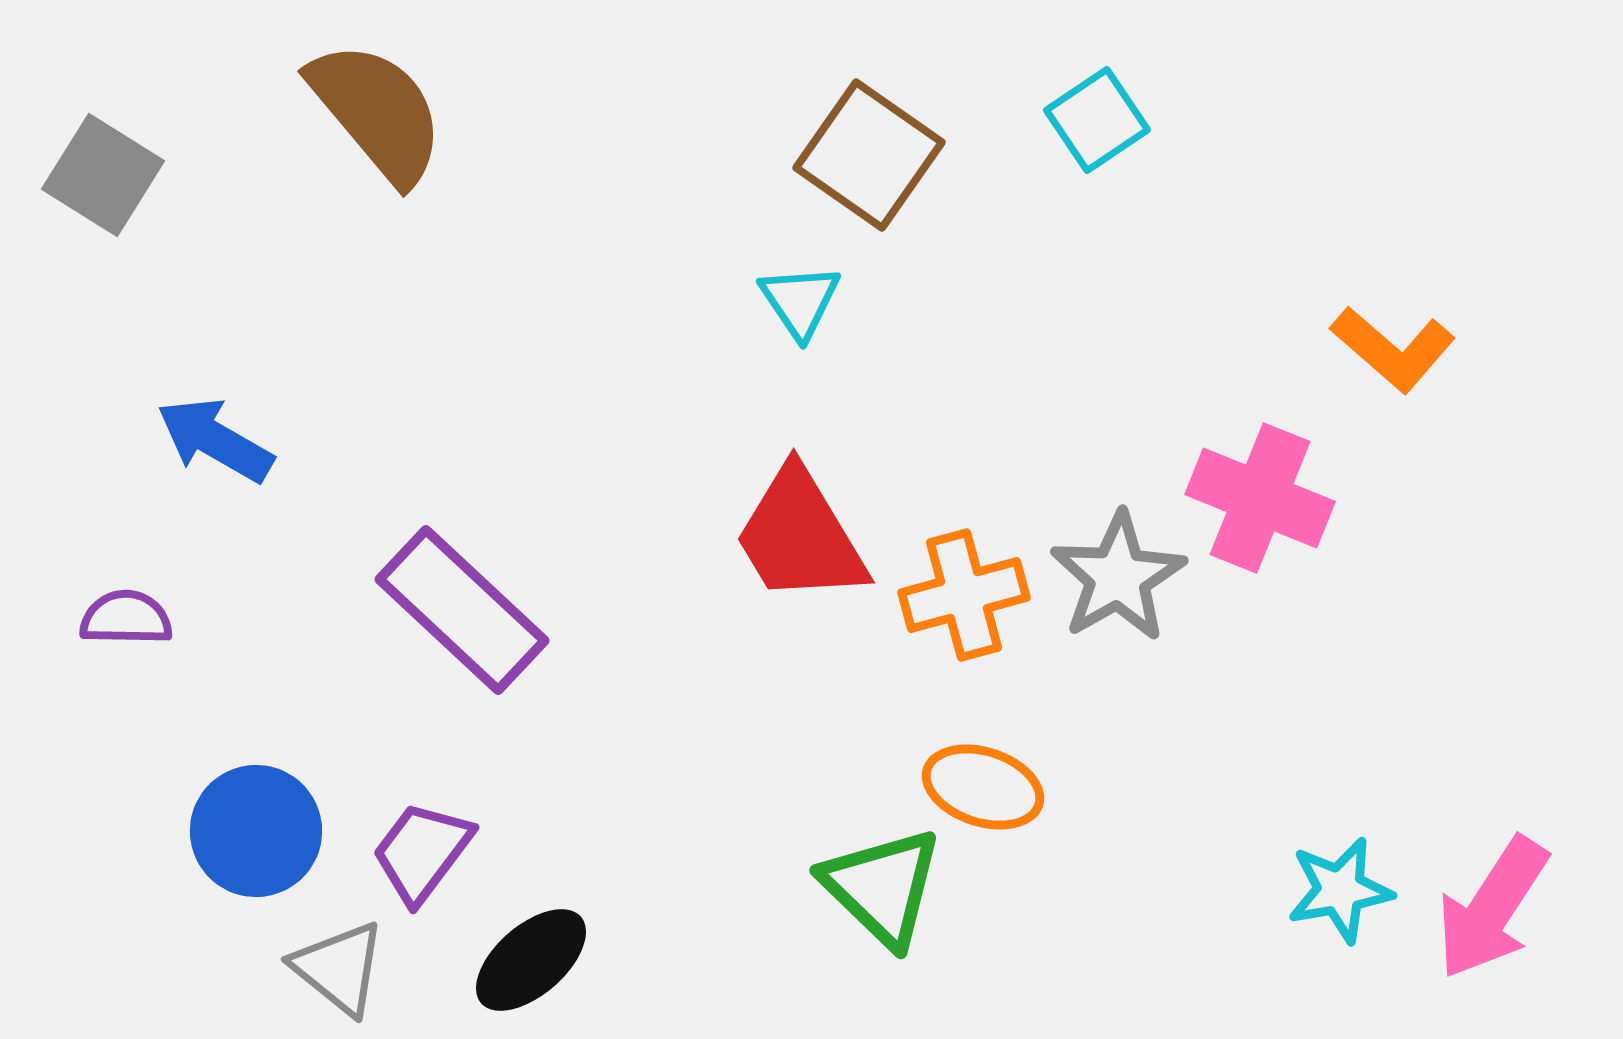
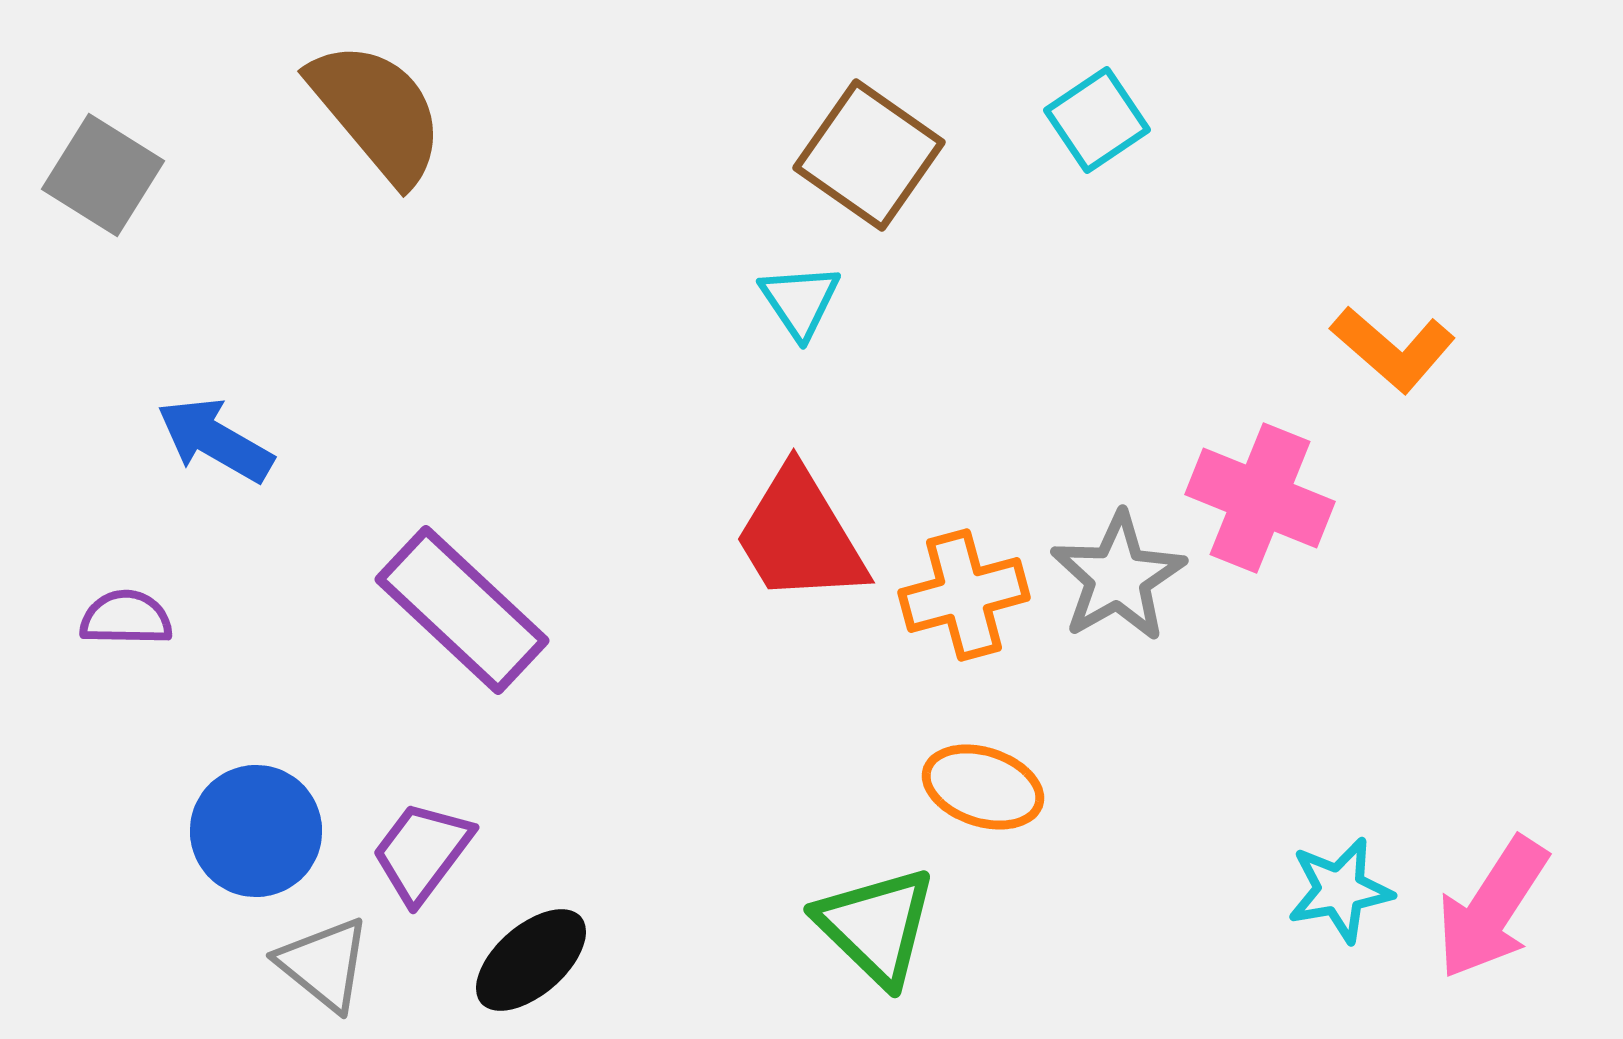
green triangle: moved 6 px left, 39 px down
gray triangle: moved 15 px left, 4 px up
